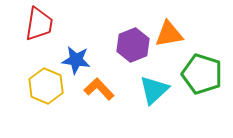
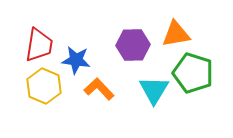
red trapezoid: moved 21 px down
orange triangle: moved 7 px right
purple hexagon: rotated 20 degrees clockwise
green pentagon: moved 9 px left, 1 px up
yellow hexagon: moved 2 px left
cyan triangle: rotated 16 degrees counterclockwise
